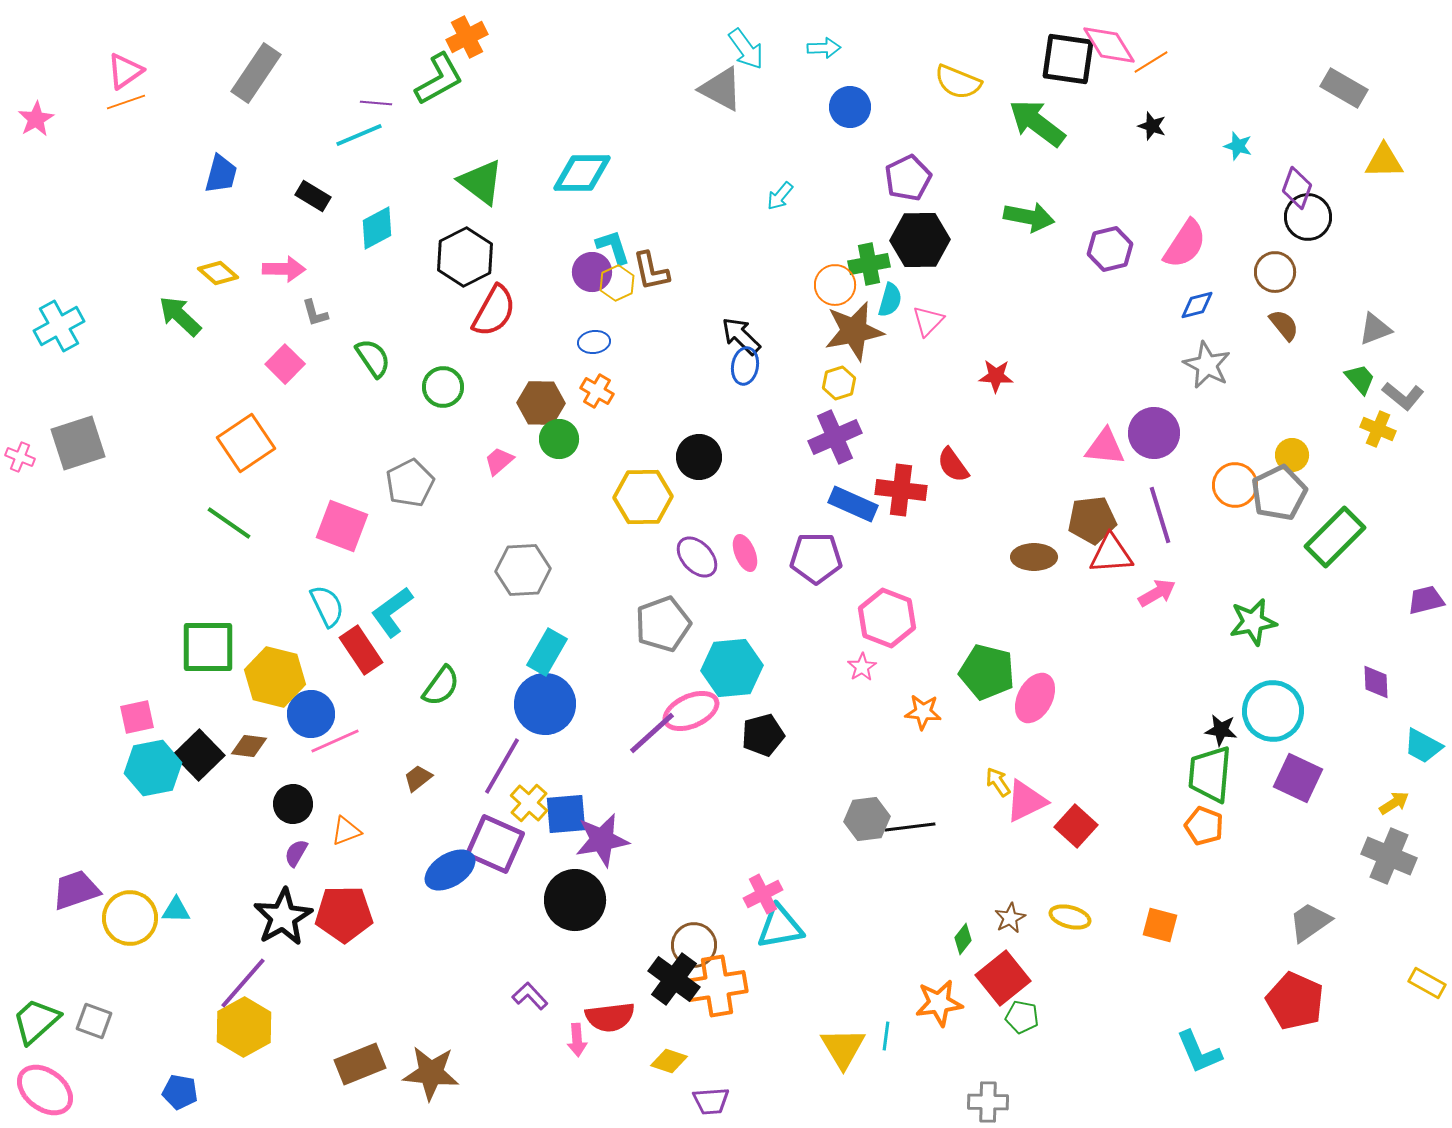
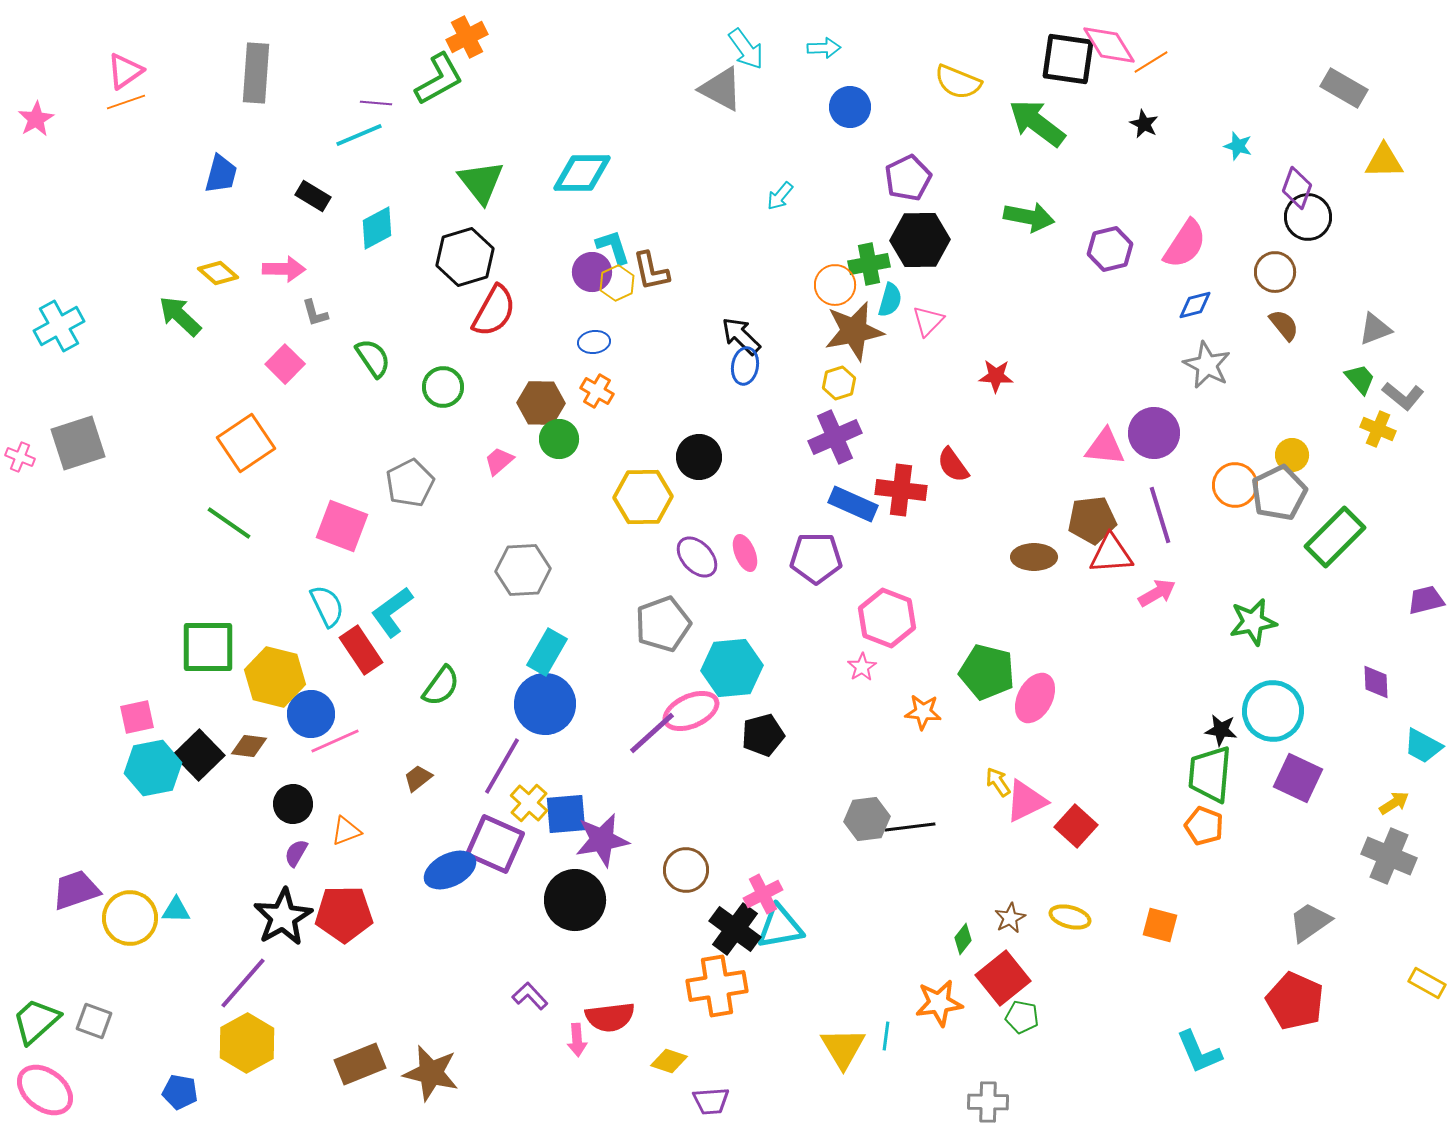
gray rectangle at (256, 73): rotated 30 degrees counterclockwise
black star at (1152, 126): moved 8 px left, 2 px up; rotated 8 degrees clockwise
green triangle at (481, 182): rotated 15 degrees clockwise
black hexagon at (465, 257): rotated 10 degrees clockwise
blue diamond at (1197, 305): moved 2 px left
blue ellipse at (450, 870): rotated 6 degrees clockwise
brown circle at (694, 945): moved 8 px left, 75 px up
black cross at (674, 979): moved 61 px right, 50 px up
yellow hexagon at (244, 1027): moved 3 px right, 16 px down
brown star at (431, 1073): rotated 8 degrees clockwise
